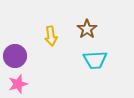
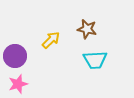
brown star: rotated 24 degrees counterclockwise
yellow arrow: moved 4 px down; rotated 126 degrees counterclockwise
